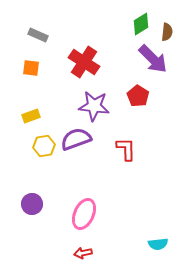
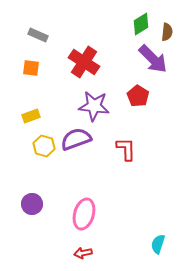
yellow hexagon: rotated 25 degrees clockwise
pink ellipse: rotated 8 degrees counterclockwise
cyan semicircle: rotated 114 degrees clockwise
